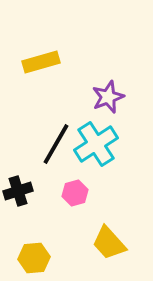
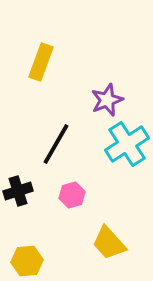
yellow rectangle: rotated 54 degrees counterclockwise
purple star: moved 1 px left, 3 px down
cyan cross: moved 31 px right
pink hexagon: moved 3 px left, 2 px down
yellow hexagon: moved 7 px left, 3 px down
